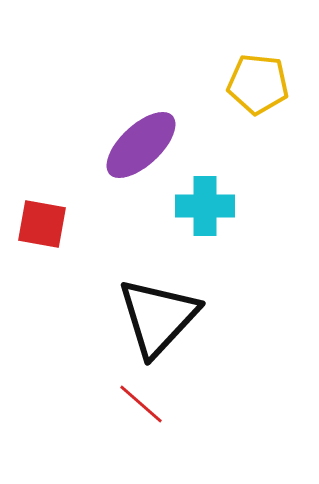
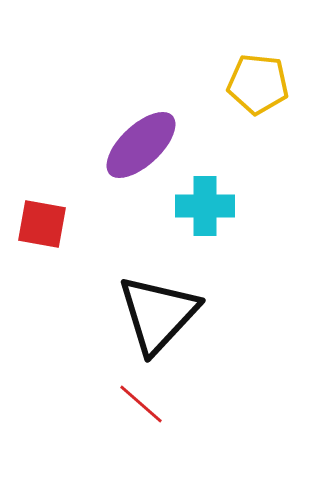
black triangle: moved 3 px up
